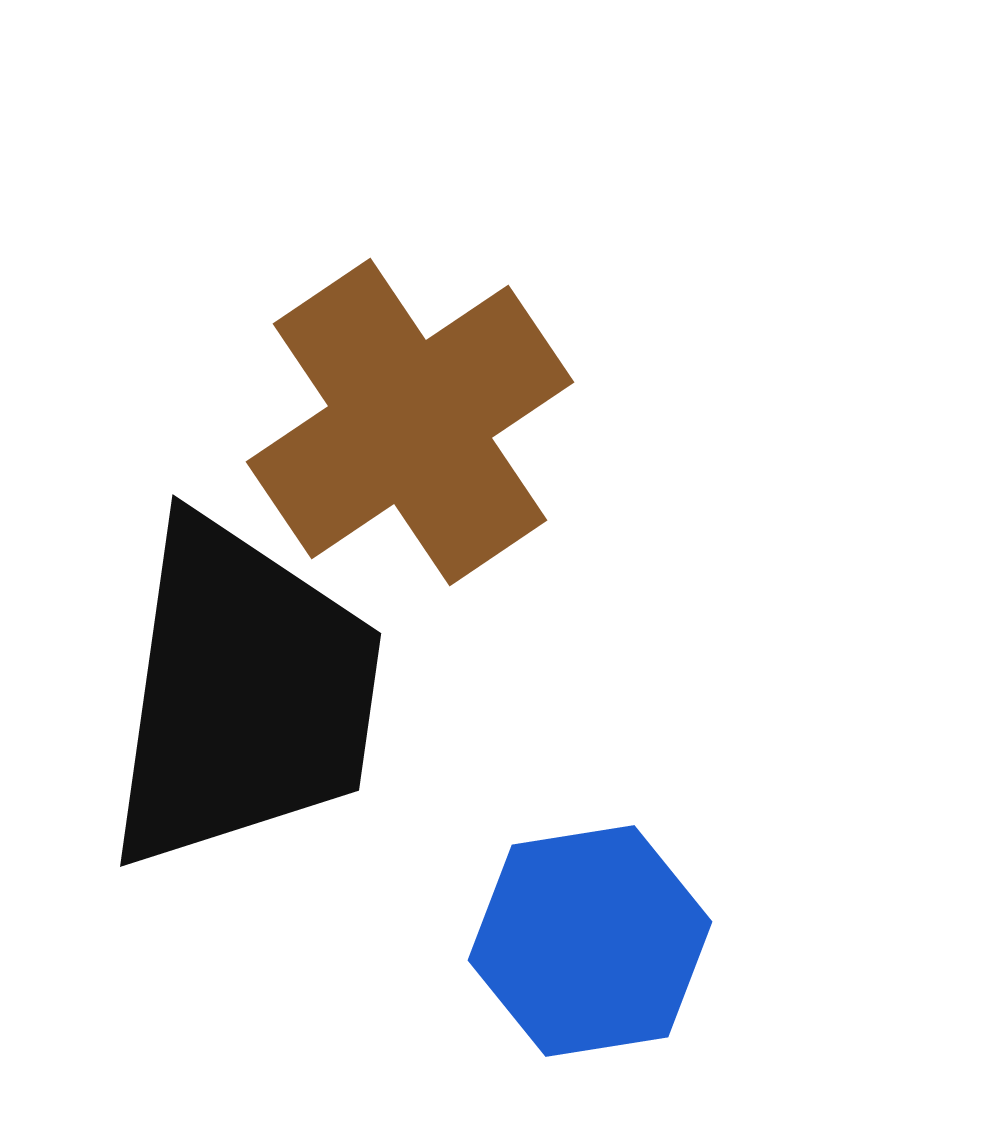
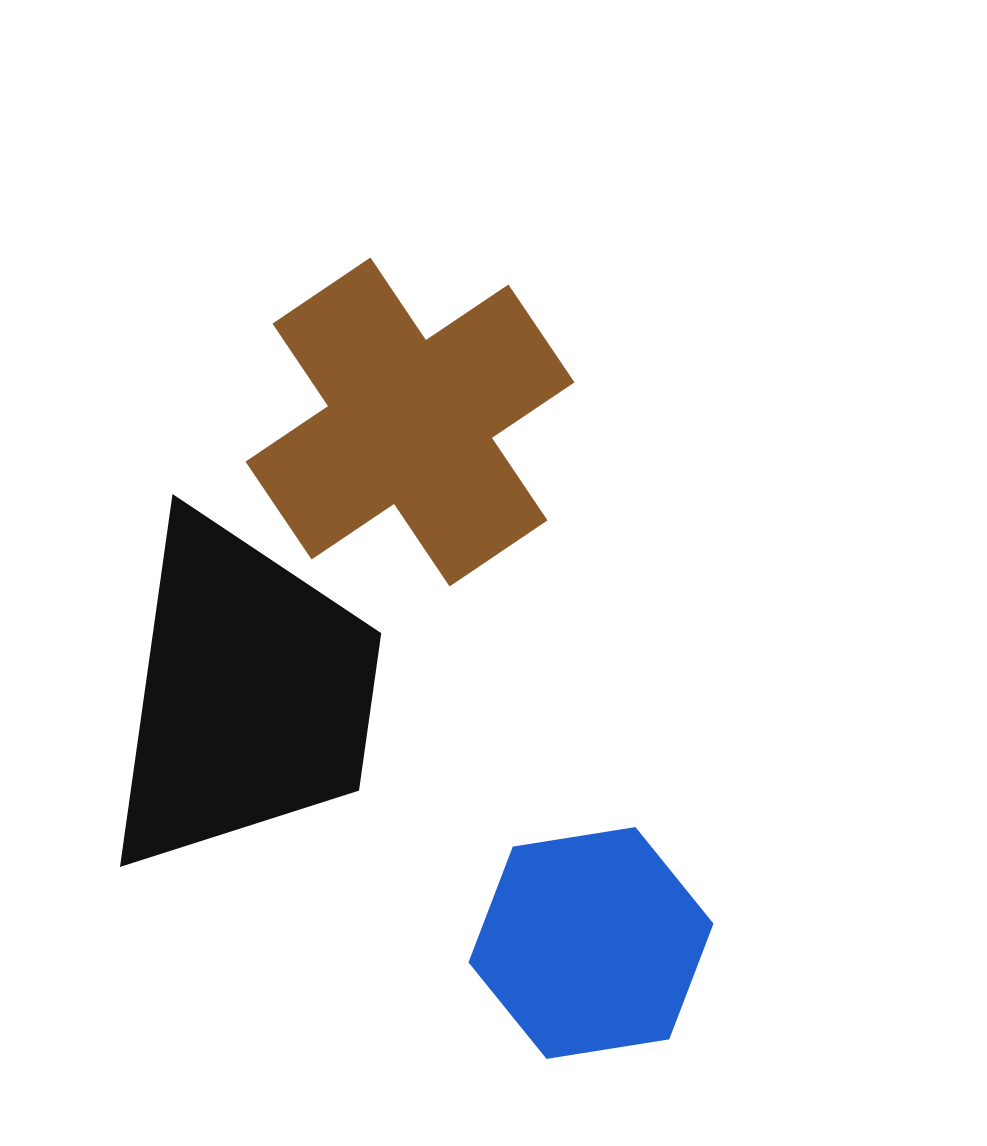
blue hexagon: moved 1 px right, 2 px down
